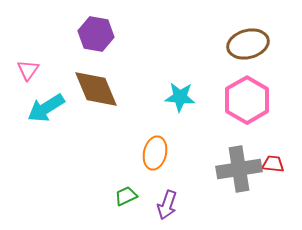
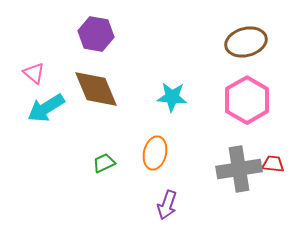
brown ellipse: moved 2 px left, 2 px up
pink triangle: moved 6 px right, 3 px down; rotated 25 degrees counterclockwise
cyan star: moved 8 px left
green trapezoid: moved 22 px left, 33 px up
